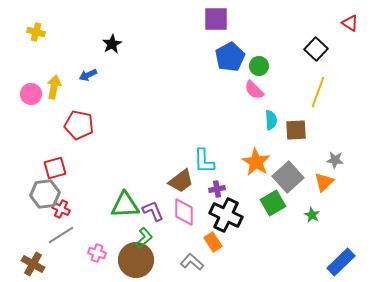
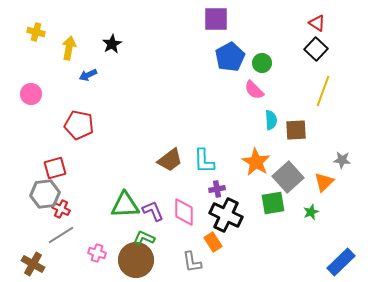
red triangle: moved 33 px left
green circle: moved 3 px right, 3 px up
yellow arrow: moved 15 px right, 39 px up
yellow line: moved 5 px right, 1 px up
gray star: moved 7 px right
brown trapezoid: moved 11 px left, 21 px up
green square: rotated 20 degrees clockwise
green star: moved 1 px left, 3 px up; rotated 21 degrees clockwise
green L-shape: rotated 115 degrees counterclockwise
gray L-shape: rotated 140 degrees counterclockwise
